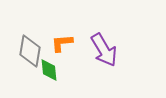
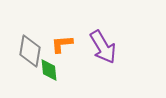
orange L-shape: moved 1 px down
purple arrow: moved 1 px left, 3 px up
